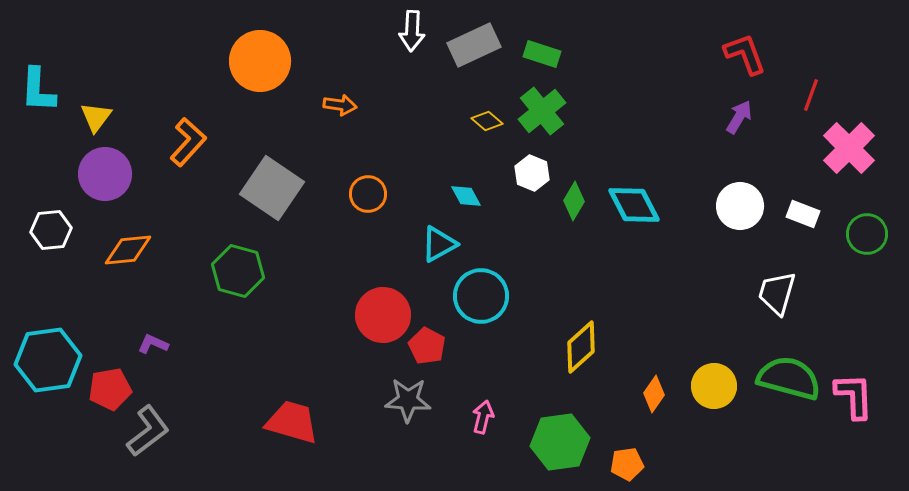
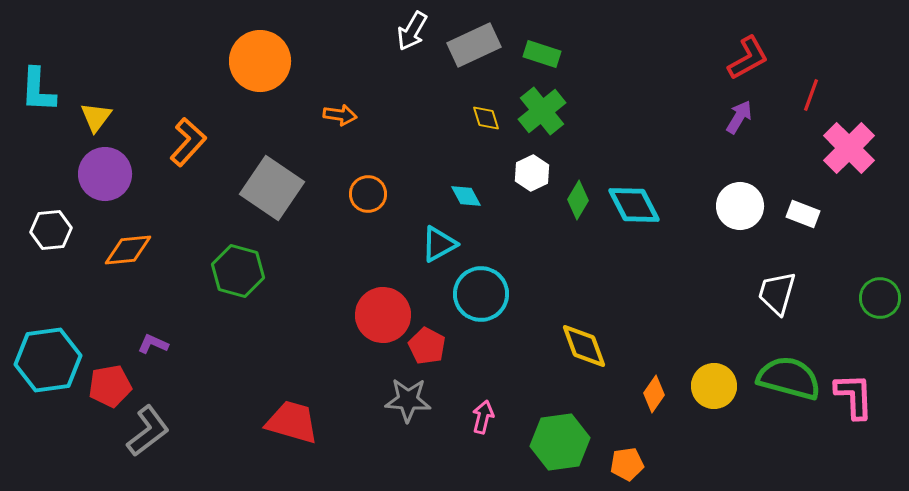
white arrow at (412, 31): rotated 27 degrees clockwise
red L-shape at (745, 54): moved 3 px right, 4 px down; rotated 81 degrees clockwise
orange arrow at (340, 105): moved 10 px down
yellow diamond at (487, 121): moved 1 px left, 3 px up; rotated 32 degrees clockwise
white hexagon at (532, 173): rotated 12 degrees clockwise
green diamond at (574, 201): moved 4 px right, 1 px up
green circle at (867, 234): moved 13 px right, 64 px down
cyan circle at (481, 296): moved 2 px up
yellow diamond at (581, 347): moved 3 px right, 1 px up; rotated 68 degrees counterclockwise
red pentagon at (110, 389): moved 3 px up
